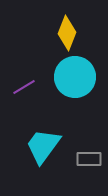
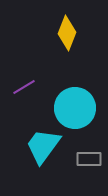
cyan circle: moved 31 px down
